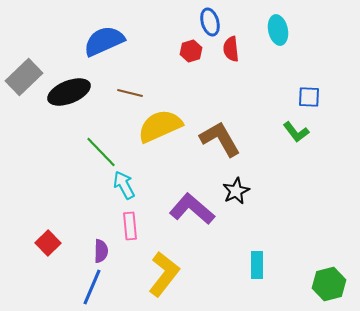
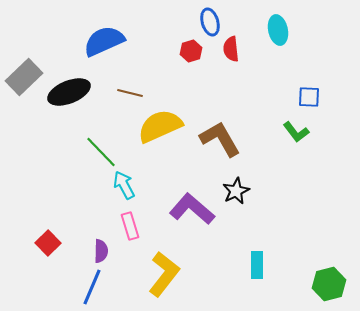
pink rectangle: rotated 12 degrees counterclockwise
